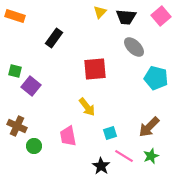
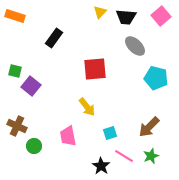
gray ellipse: moved 1 px right, 1 px up
